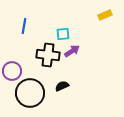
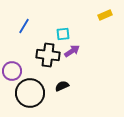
blue line: rotated 21 degrees clockwise
